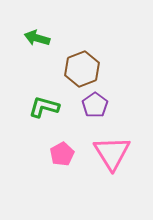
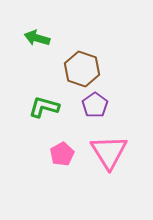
brown hexagon: rotated 20 degrees counterclockwise
pink triangle: moved 3 px left, 1 px up
